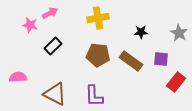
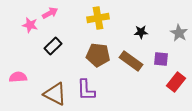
purple L-shape: moved 8 px left, 6 px up
